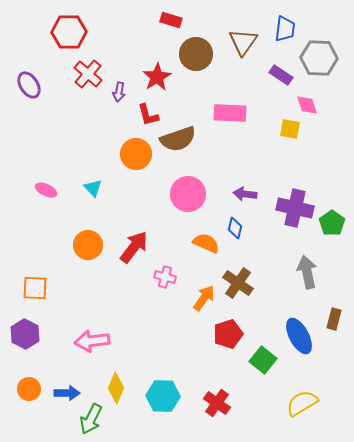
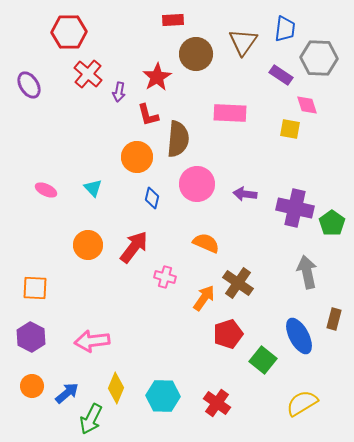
red rectangle at (171, 20): moved 2 px right; rotated 20 degrees counterclockwise
brown semicircle at (178, 139): rotated 66 degrees counterclockwise
orange circle at (136, 154): moved 1 px right, 3 px down
pink circle at (188, 194): moved 9 px right, 10 px up
blue diamond at (235, 228): moved 83 px left, 30 px up
purple hexagon at (25, 334): moved 6 px right, 3 px down
orange circle at (29, 389): moved 3 px right, 3 px up
blue arrow at (67, 393): rotated 40 degrees counterclockwise
